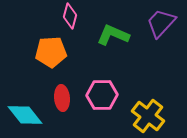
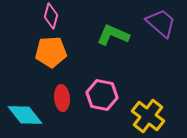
pink diamond: moved 19 px left
purple trapezoid: rotated 88 degrees clockwise
pink hexagon: rotated 12 degrees clockwise
